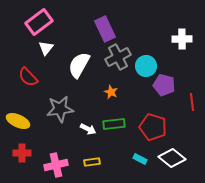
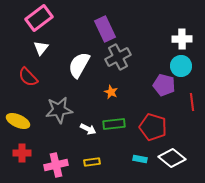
pink rectangle: moved 4 px up
white triangle: moved 5 px left
cyan circle: moved 35 px right
gray star: moved 1 px left, 1 px down
cyan rectangle: rotated 16 degrees counterclockwise
